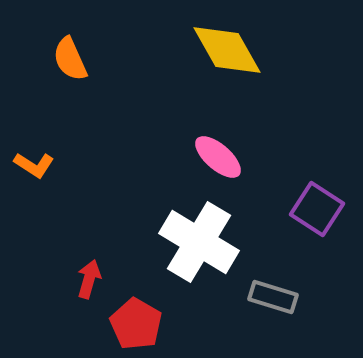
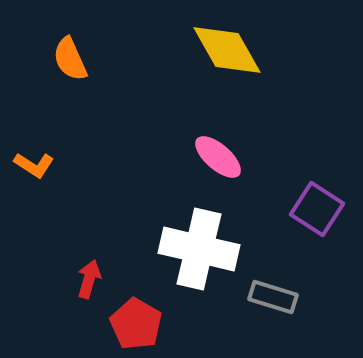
white cross: moved 7 px down; rotated 18 degrees counterclockwise
